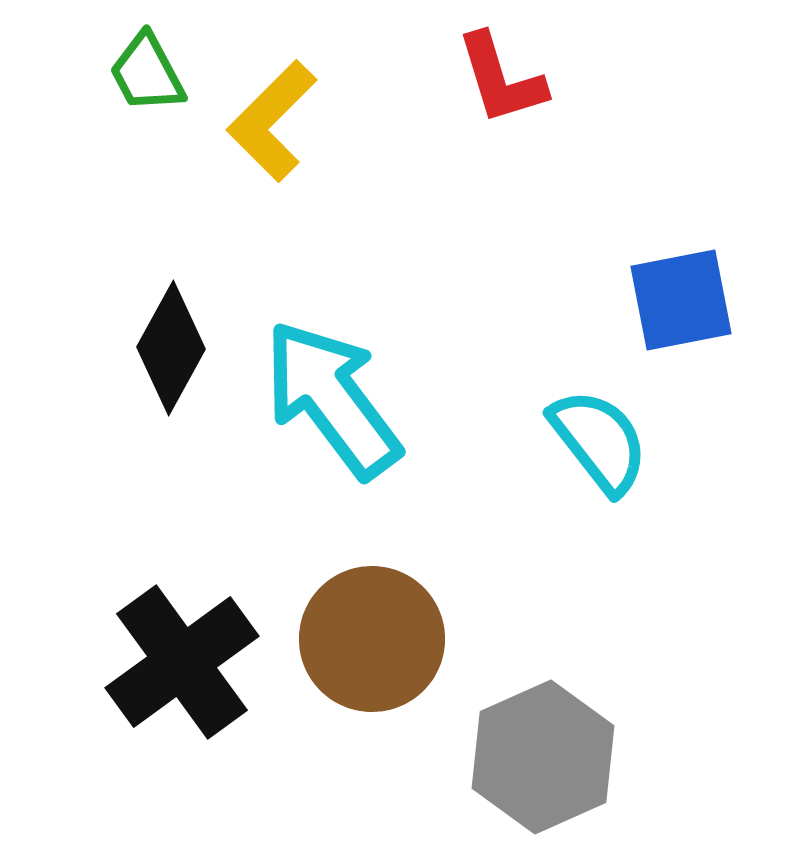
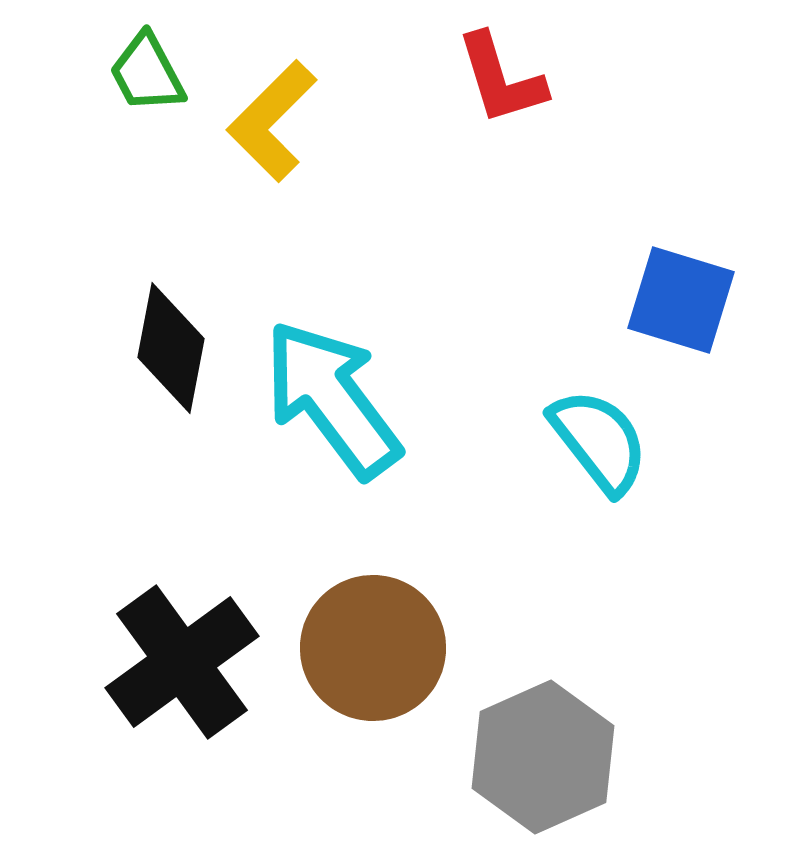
blue square: rotated 28 degrees clockwise
black diamond: rotated 18 degrees counterclockwise
brown circle: moved 1 px right, 9 px down
